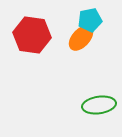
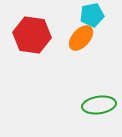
cyan pentagon: moved 2 px right, 5 px up
